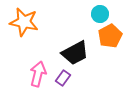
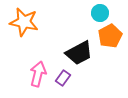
cyan circle: moved 1 px up
black trapezoid: moved 4 px right
